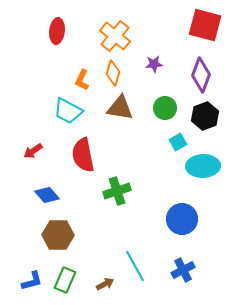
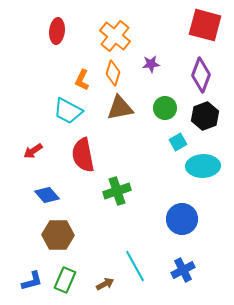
purple star: moved 3 px left
brown triangle: rotated 20 degrees counterclockwise
